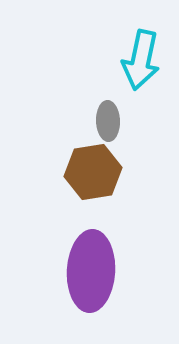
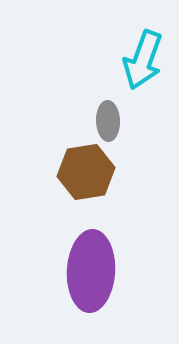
cyan arrow: moved 2 px right; rotated 8 degrees clockwise
brown hexagon: moved 7 px left
